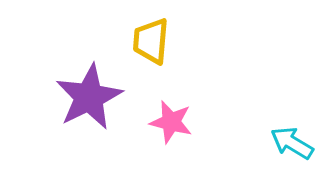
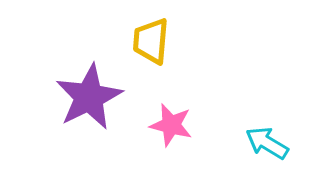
pink star: moved 3 px down
cyan arrow: moved 25 px left
